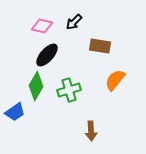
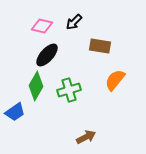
brown arrow: moved 5 px left, 6 px down; rotated 114 degrees counterclockwise
